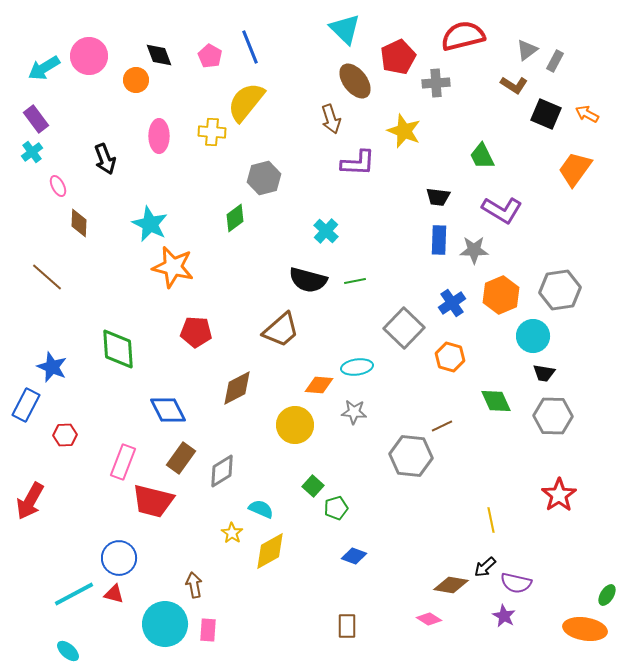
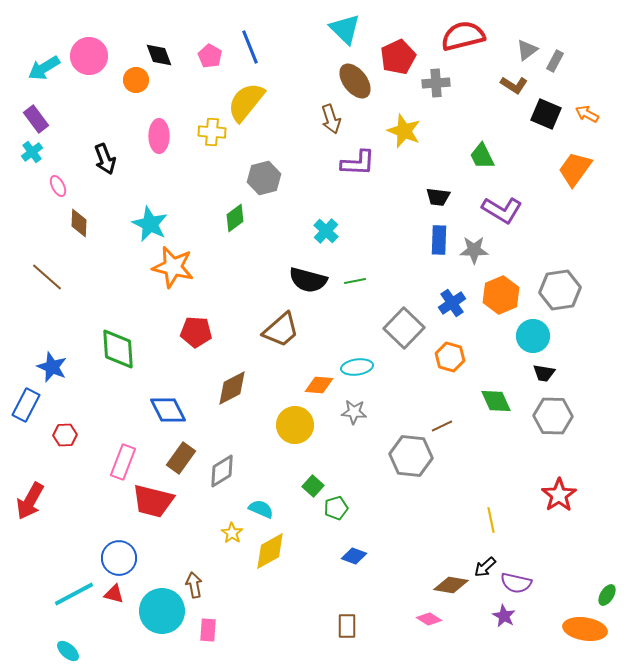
brown diamond at (237, 388): moved 5 px left
cyan circle at (165, 624): moved 3 px left, 13 px up
